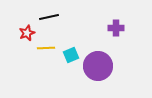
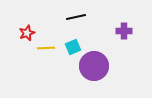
black line: moved 27 px right
purple cross: moved 8 px right, 3 px down
cyan square: moved 2 px right, 8 px up
purple circle: moved 4 px left
